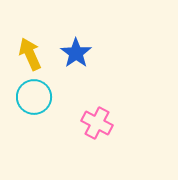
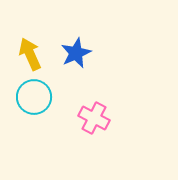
blue star: rotated 12 degrees clockwise
pink cross: moved 3 px left, 5 px up
